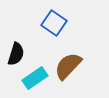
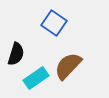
cyan rectangle: moved 1 px right
